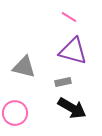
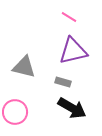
purple triangle: rotated 28 degrees counterclockwise
gray rectangle: rotated 28 degrees clockwise
pink circle: moved 1 px up
